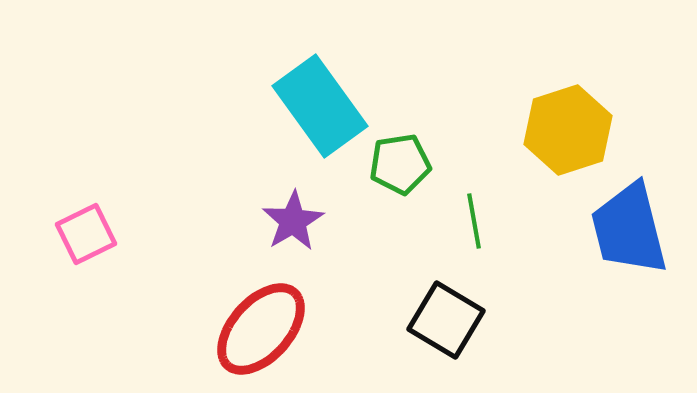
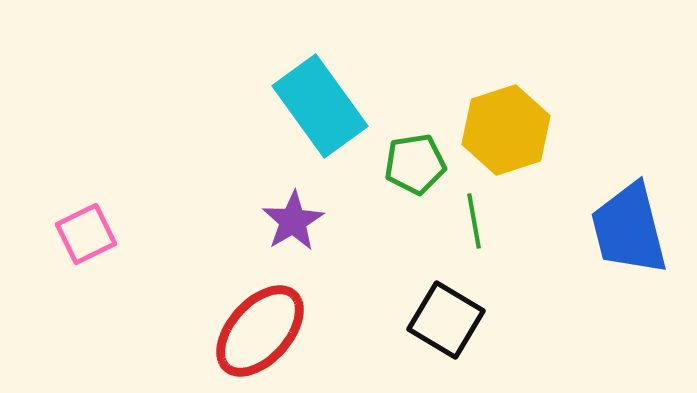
yellow hexagon: moved 62 px left
green pentagon: moved 15 px right
red ellipse: moved 1 px left, 2 px down
